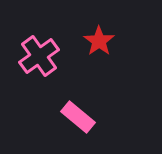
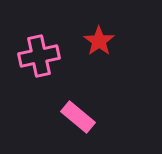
pink cross: rotated 24 degrees clockwise
